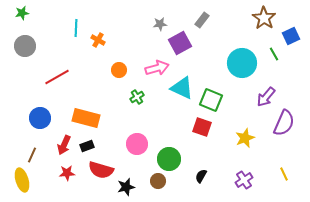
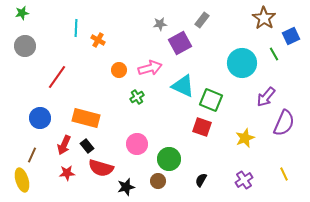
pink arrow: moved 7 px left
red line: rotated 25 degrees counterclockwise
cyan triangle: moved 1 px right, 2 px up
black rectangle: rotated 72 degrees clockwise
red semicircle: moved 2 px up
black semicircle: moved 4 px down
